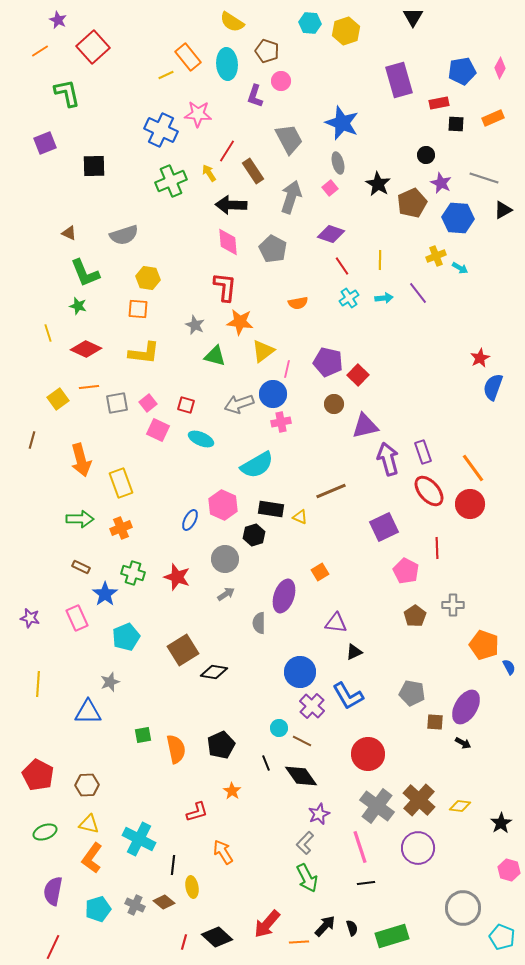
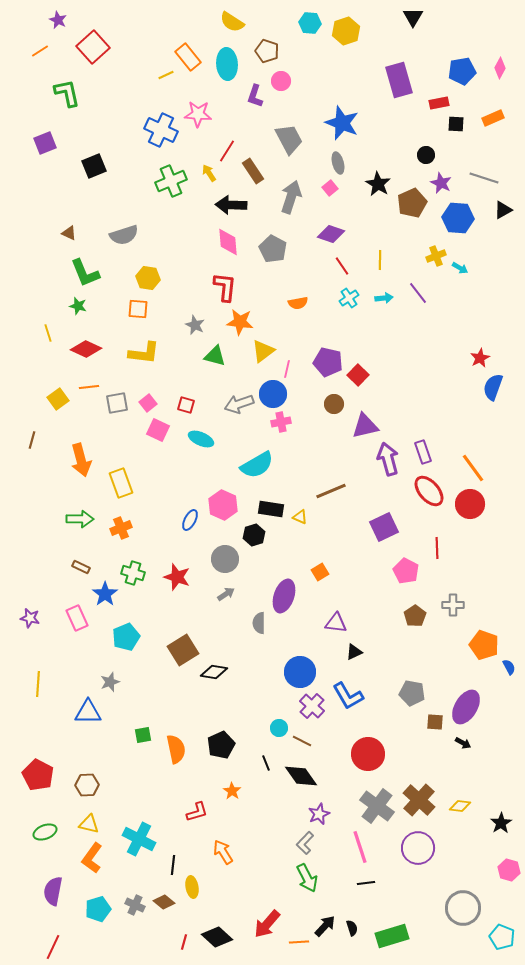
black square at (94, 166): rotated 20 degrees counterclockwise
